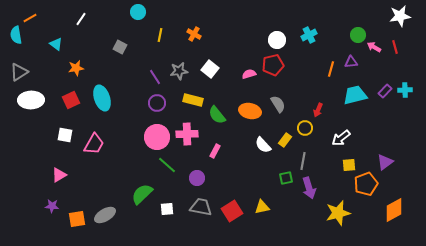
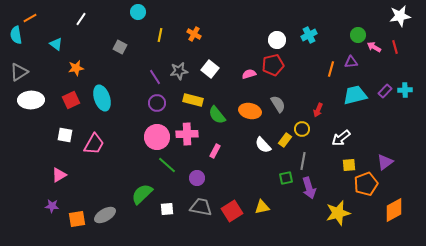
yellow circle at (305, 128): moved 3 px left, 1 px down
